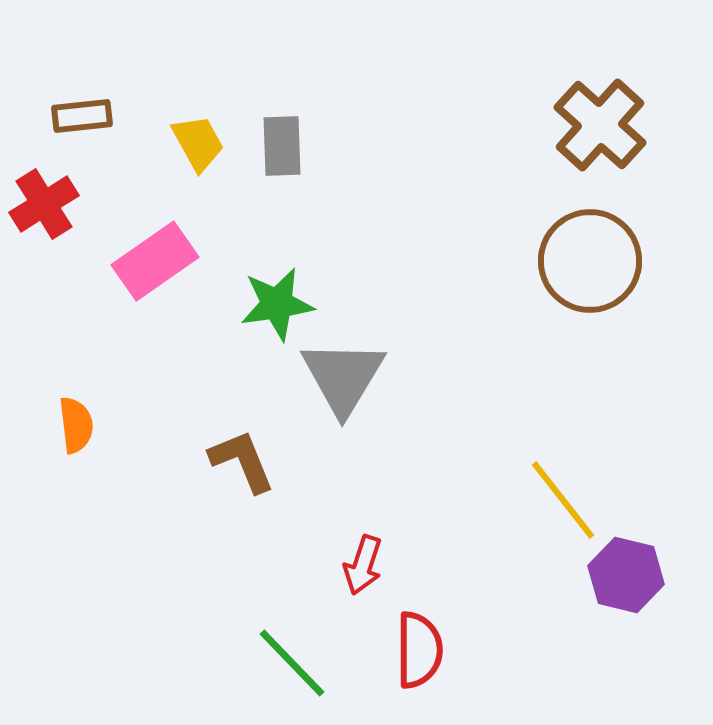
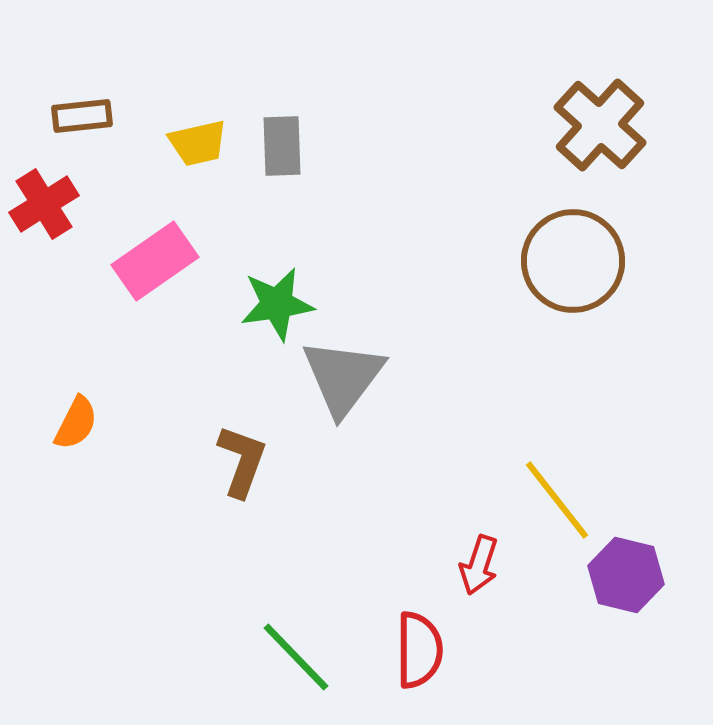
yellow trapezoid: rotated 106 degrees clockwise
brown circle: moved 17 px left
gray triangle: rotated 6 degrees clockwise
orange semicircle: moved 2 px up; rotated 34 degrees clockwise
brown L-shape: rotated 42 degrees clockwise
yellow line: moved 6 px left
red arrow: moved 116 px right
green line: moved 4 px right, 6 px up
